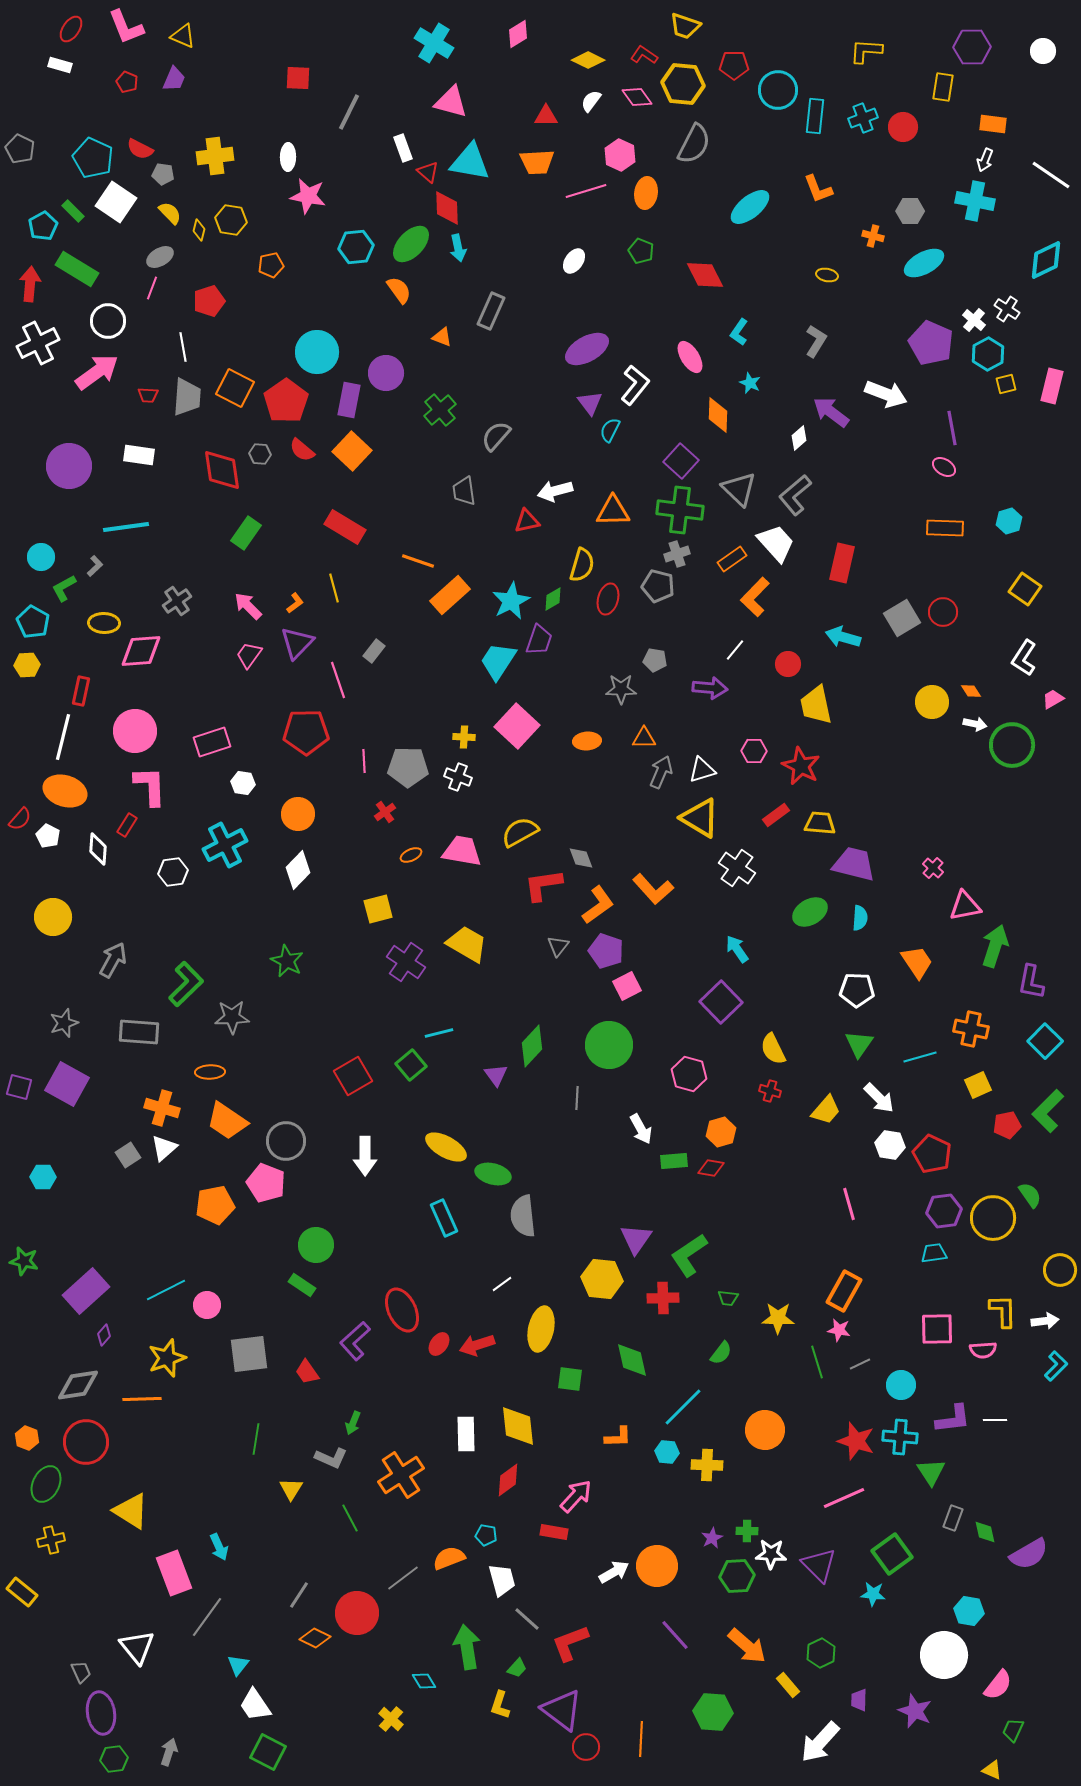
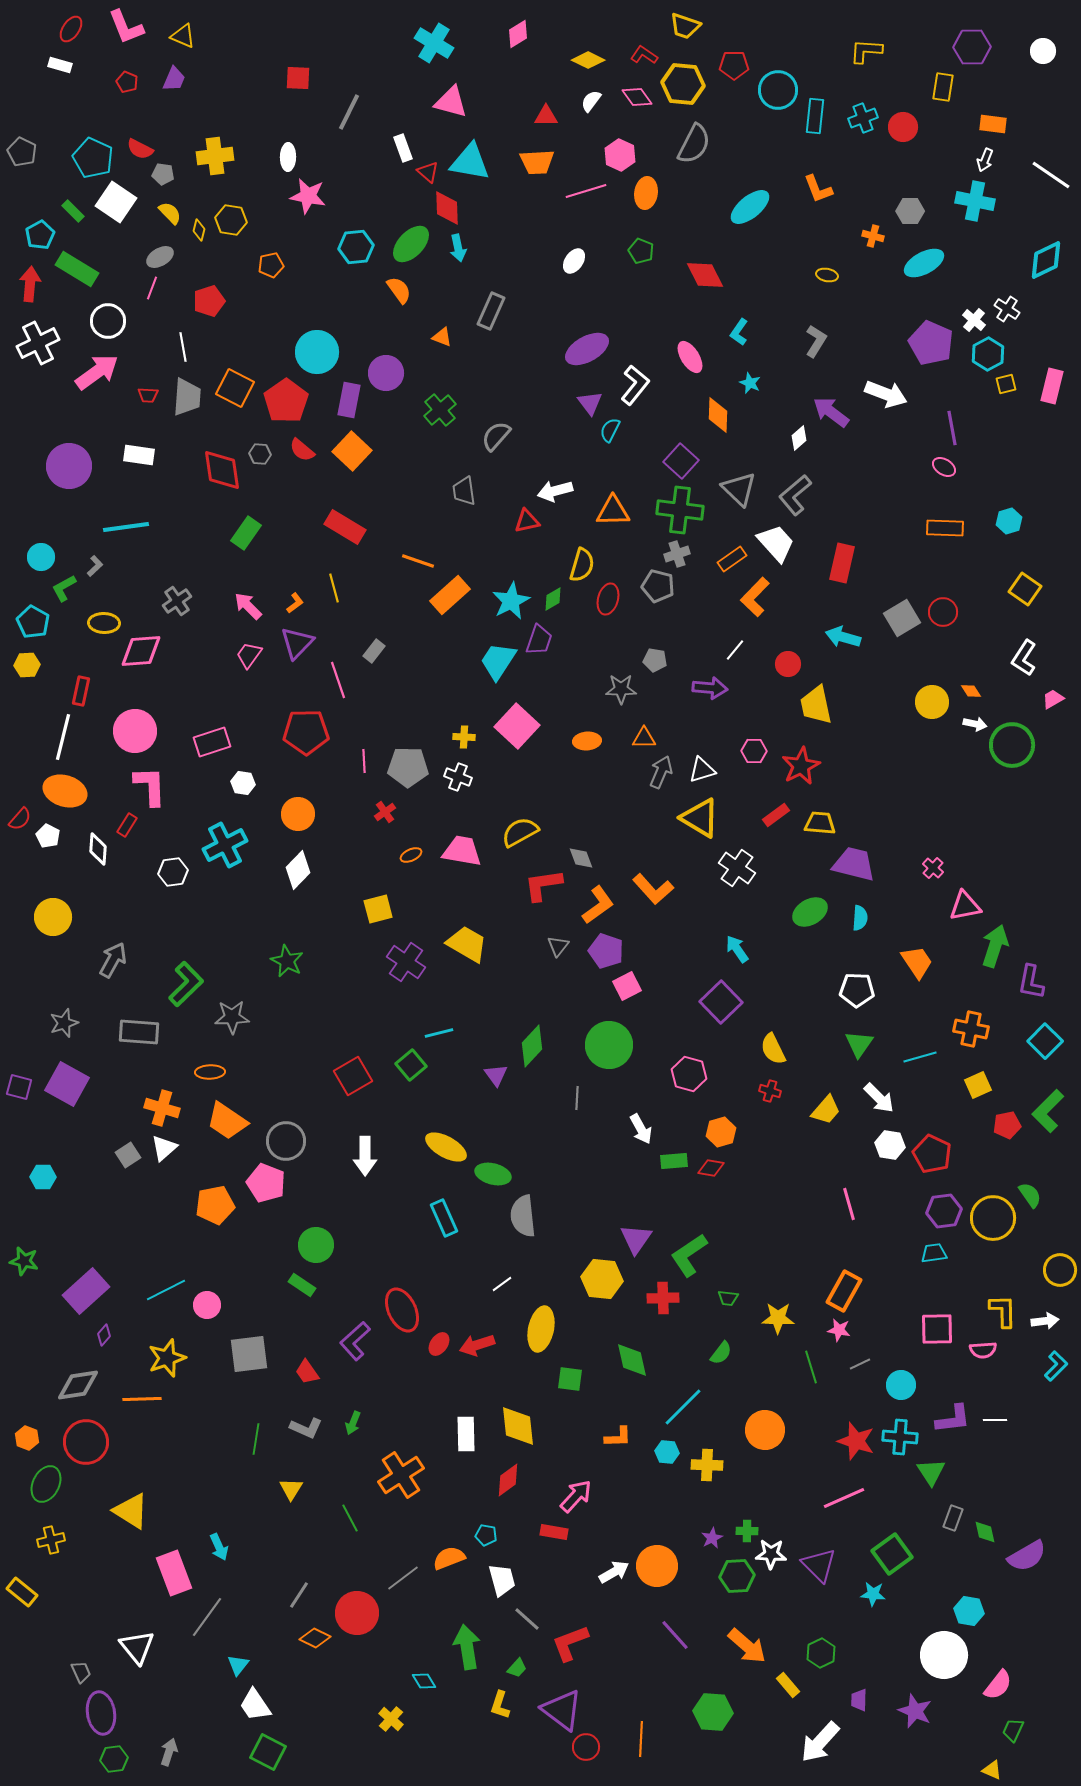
gray pentagon at (20, 149): moved 2 px right, 3 px down
cyan pentagon at (43, 226): moved 3 px left, 9 px down
red star at (801, 766): rotated 18 degrees clockwise
green line at (817, 1362): moved 6 px left, 5 px down
gray L-shape at (331, 1458): moved 25 px left, 30 px up
purple semicircle at (1029, 1554): moved 2 px left, 2 px down
